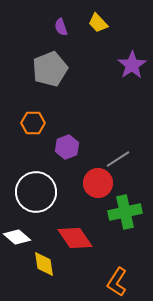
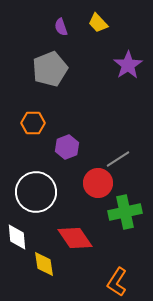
purple star: moved 4 px left
white diamond: rotated 44 degrees clockwise
